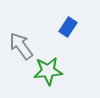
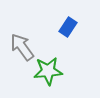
gray arrow: moved 1 px right, 1 px down
